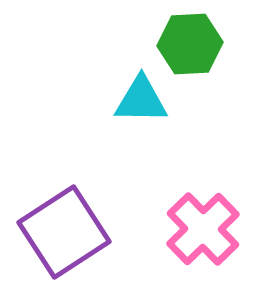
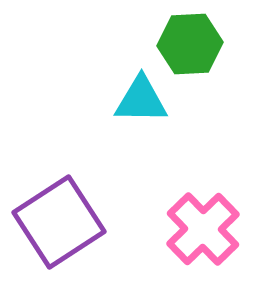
purple square: moved 5 px left, 10 px up
